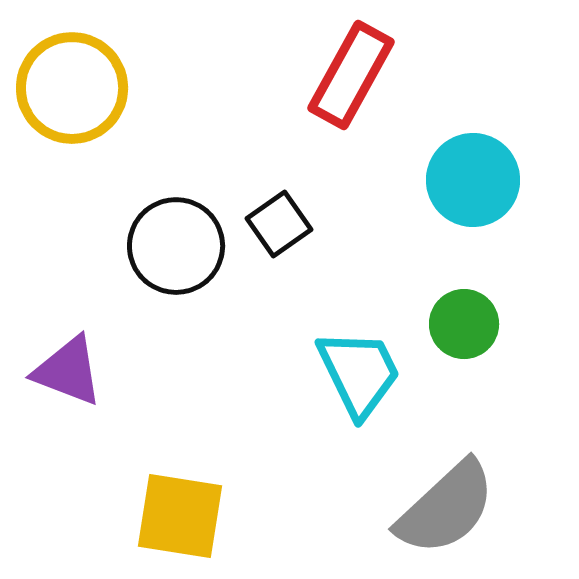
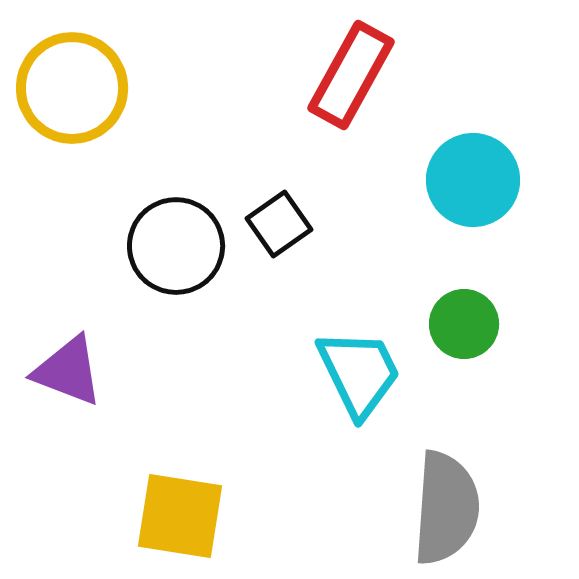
gray semicircle: rotated 43 degrees counterclockwise
